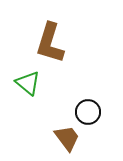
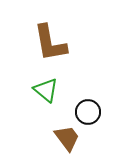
brown L-shape: rotated 27 degrees counterclockwise
green triangle: moved 18 px right, 7 px down
